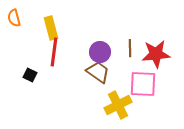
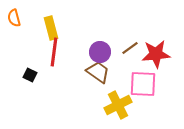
brown line: rotated 54 degrees clockwise
